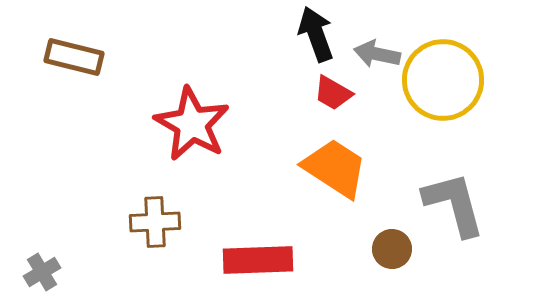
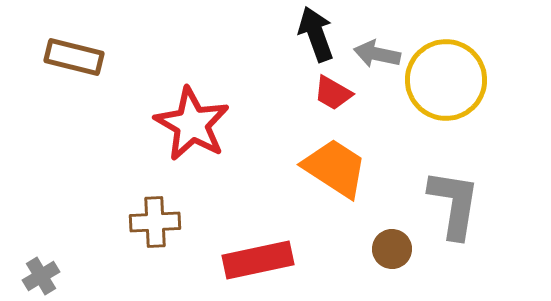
yellow circle: moved 3 px right
gray L-shape: rotated 24 degrees clockwise
red rectangle: rotated 10 degrees counterclockwise
gray cross: moved 1 px left, 4 px down
